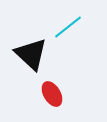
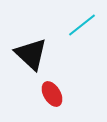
cyan line: moved 14 px right, 2 px up
